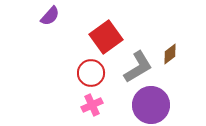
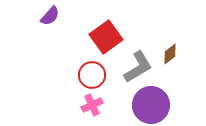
red circle: moved 1 px right, 2 px down
